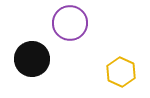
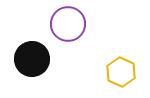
purple circle: moved 2 px left, 1 px down
